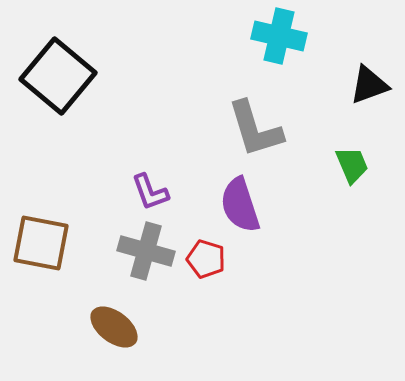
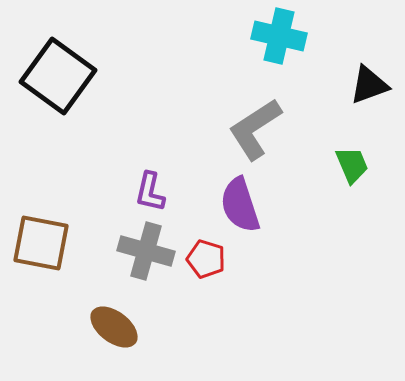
black square: rotated 4 degrees counterclockwise
gray L-shape: rotated 74 degrees clockwise
purple L-shape: rotated 33 degrees clockwise
